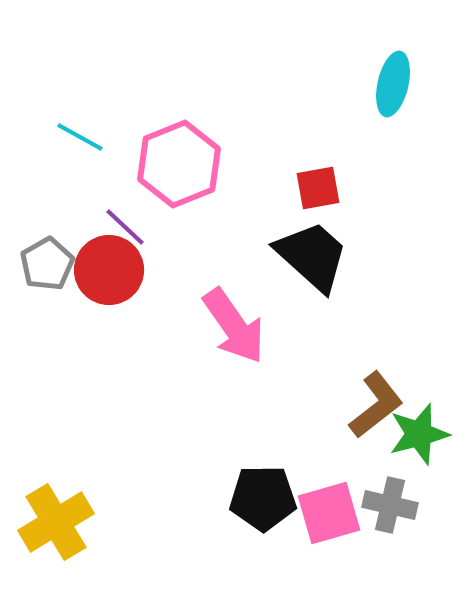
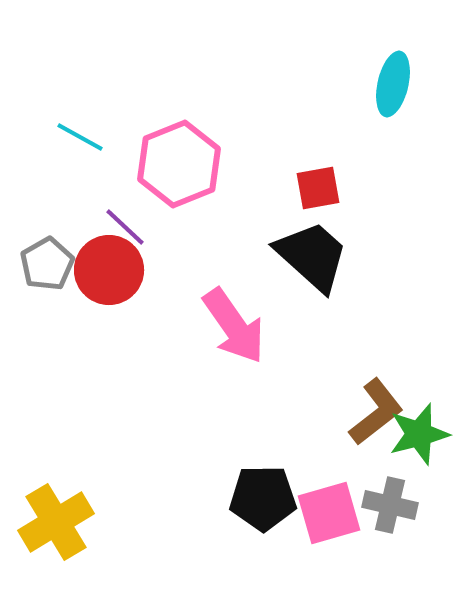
brown L-shape: moved 7 px down
